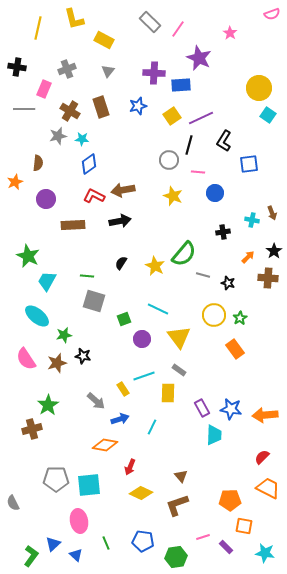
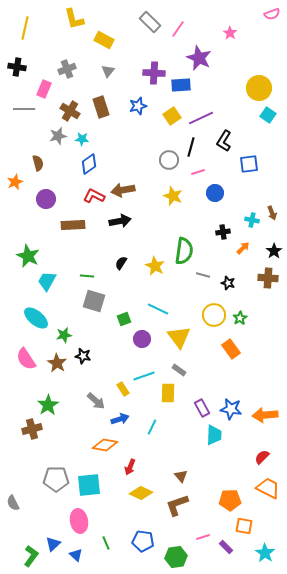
yellow line at (38, 28): moved 13 px left
black line at (189, 145): moved 2 px right, 2 px down
brown semicircle at (38, 163): rotated 21 degrees counterclockwise
pink line at (198, 172): rotated 24 degrees counterclockwise
green semicircle at (184, 254): moved 3 px up; rotated 32 degrees counterclockwise
orange arrow at (248, 257): moved 5 px left, 9 px up
cyan ellipse at (37, 316): moved 1 px left, 2 px down
orange rectangle at (235, 349): moved 4 px left
brown star at (57, 363): rotated 24 degrees counterclockwise
cyan star at (265, 553): rotated 24 degrees clockwise
